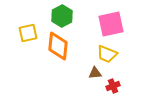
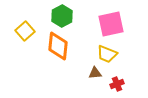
yellow square: moved 3 px left, 2 px up; rotated 30 degrees counterclockwise
red cross: moved 4 px right, 2 px up
